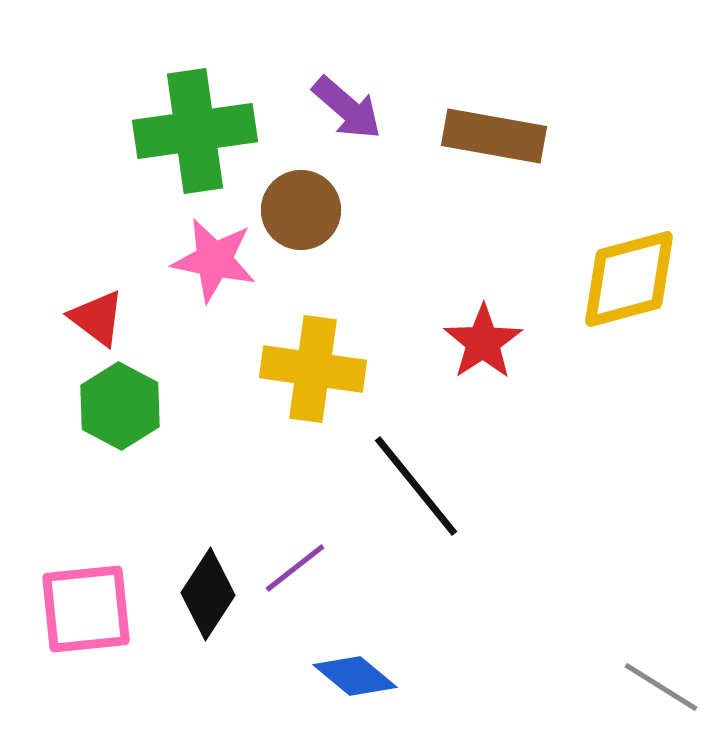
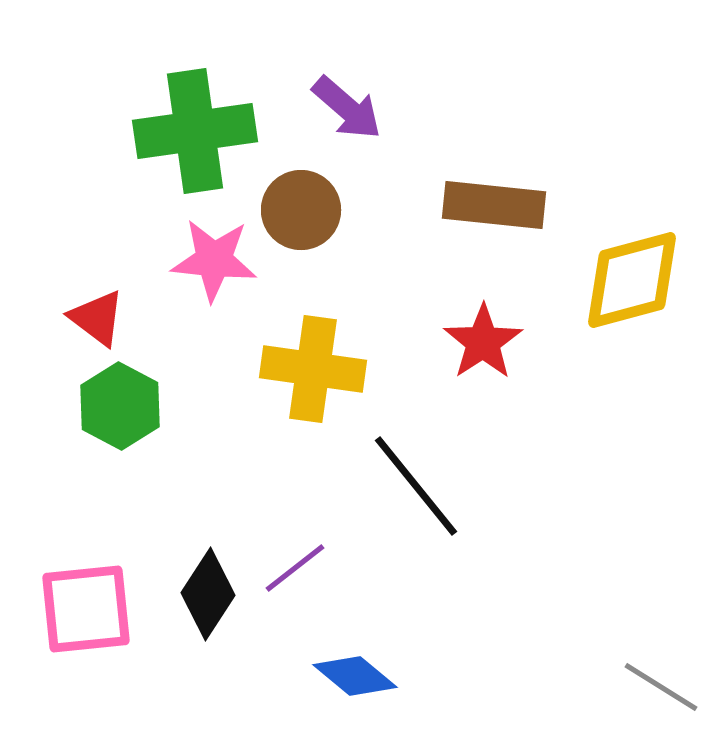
brown rectangle: moved 69 px down; rotated 4 degrees counterclockwise
pink star: rotated 6 degrees counterclockwise
yellow diamond: moved 3 px right, 1 px down
